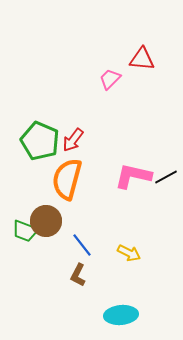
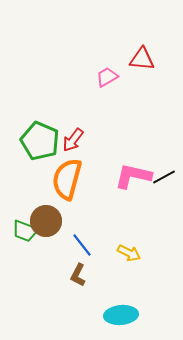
pink trapezoid: moved 3 px left, 2 px up; rotated 15 degrees clockwise
black line: moved 2 px left
